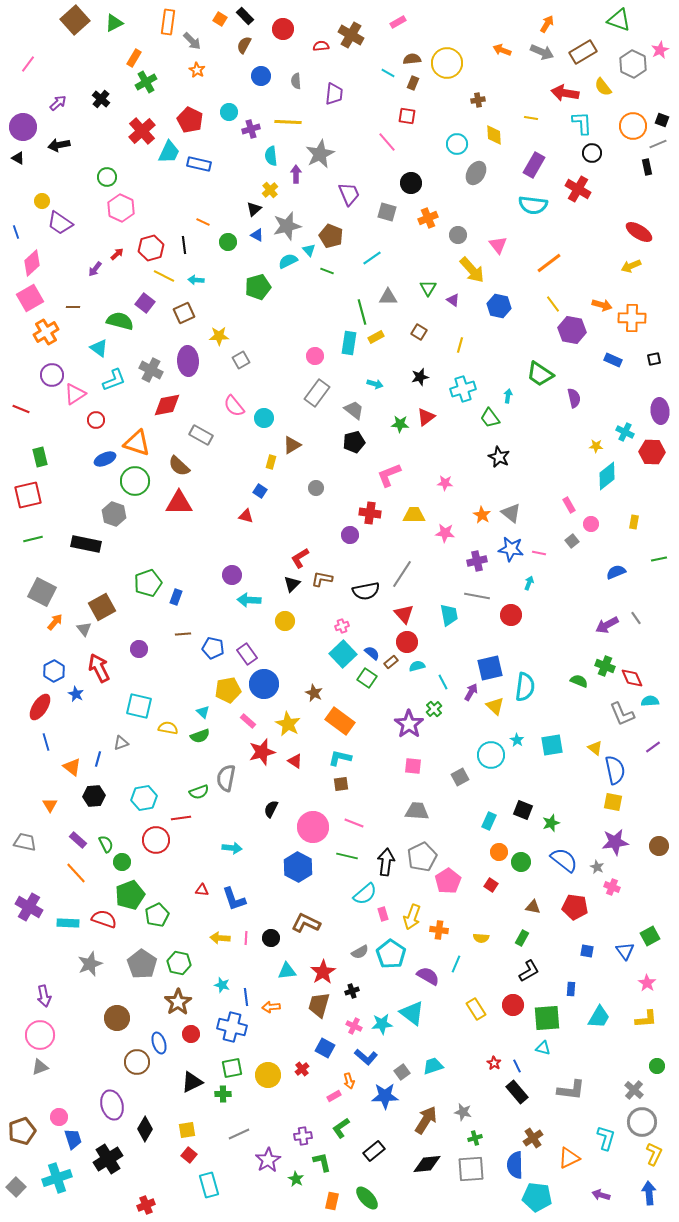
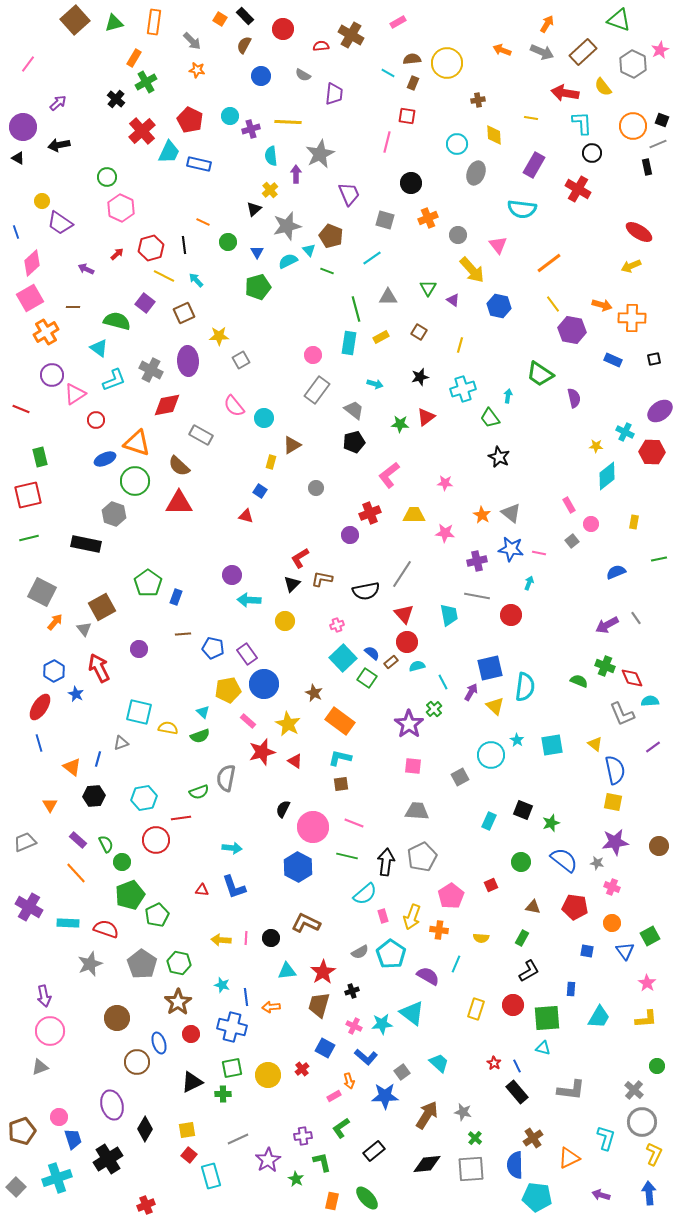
orange rectangle at (168, 22): moved 14 px left
green triangle at (114, 23): rotated 12 degrees clockwise
brown rectangle at (583, 52): rotated 12 degrees counterclockwise
orange star at (197, 70): rotated 21 degrees counterclockwise
gray semicircle at (296, 81): moved 7 px right, 6 px up; rotated 56 degrees counterclockwise
black cross at (101, 99): moved 15 px right
cyan circle at (229, 112): moved 1 px right, 4 px down
pink line at (387, 142): rotated 55 degrees clockwise
gray ellipse at (476, 173): rotated 10 degrees counterclockwise
cyan semicircle at (533, 205): moved 11 px left, 4 px down
gray square at (387, 212): moved 2 px left, 8 px down
blue triangle at (257, 235): moved 17 px down; rotated 32 degrees clockwise
purple arrow at (95, 269): moved 9 px left; rotated 77 degrees clockwise
cyan arrow at (196, 280): rotated 42 degrees clockwise
green line at (362, 312): moved 6 px left, 3 px up
green semicircle at (120, 321): moved 3 px left
yellow rectangle at (376, 337): moved 5 px right
pink circle at (315, 356): moved 2 px left, 1 px up
gray rectangle at (317, 393): moved 3 px up
purple ellipse at (660, 411): rotated 60 degrees clockwise
pink L-shape at (389, 475): rotated 16 degrees counterclockwise
red cross at (370, 513): rotated 30 degrees counterclockwise
green line at (33, 539): moved 4 px left, 1 px up
green pentagon at (148, 583): rotated 16 degrees counterclockwise
pink cross at (342, 626): moved 5 px left, 1 px up
cyan square at (343, 654): moved 4 px down
cyan square at (139, 706): moved 6 px down
blue line at (46, 742): moved 7 px left, 1 px down
yellow triangle at (595, 748): moved 4 px up
black semicircle at (271, 809): moved 12 px right
gray trapezoid at (25, 842): rotated 35 degrees counterclockwise
orange circle at (499, 852): moved 113 px right, 71 px down
gray star at (597, 867): moved 4 px up; rotated 16 degrees counterclockwise
pink pentagon at (448, 881): moved 3 px right, 15 px down
red square at (491, 885): rotated 32 degrees clockwise
blue L-shape at (234, 899): moved 12 px up
pink rectangle at (383, 914): moved 2 px down
red semicircle at (104, 919): moved 2 px right, 10 px down
yellow arrow at (220, 938): moved 1 px right, 2 px down
yellow rectangle at (476, 1009): rotated 50 degrees clockwise
pink circle at (40, 1035): moved 10 px right, 4 px up
cyan trapezoid at (433, 1066): moved 6 px right, 3 px up; rotated 60 degrees clockwise
brown arrow at (426, 1120): moved 1 px right, 5 px up
gray line at (239, 1134): moved 1 px left, 5 px down
green cross at (475, 1138): rotated 32 degrees counterclockwise
cyan rectangle at (209, 1185): moved 2 px right, 9 px up
